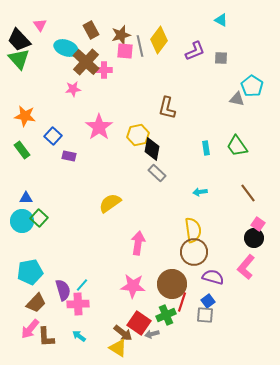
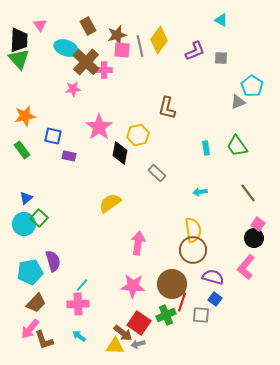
brown rectangle at (91, 30): moved 3 px left, 4 px up
brown star at (121, 35): moved 4 px left
black trapezoid at (19, 40): rotated 135 degrees counterclockwise
pink square at (125, 51): moved 3 px left, 1 px up
gray triangle at (237, 99): moved 1 px right, 3 px down; rotated 35 degrees counterclockwise
orange star at (25, 116): rotated 20 degrees counterclockwise
blue square at (53, 136): rotated 30 degrees counterclockwise
black diamond at (152, 149): moved 32 px left, 4 px down
blue triangle at (26, 198): rotated 40 degrees counterclockwise
cyan circle at (22, 221): moved 2 px right, 3 px down
brown circle at (194, 252): moved 1 px left, 2 px up
purple semicircle at (63, 290): moved 10 px left, 29 px up
blue square at (208, 301): moved 7 px right, 2 px up; rotated 16 degrees counterclockwise
gray square at (205, 315): moved 4 px left
gray arrow at (152, 334): moved 14 px left, 10 px down
brown L-shape at (46, 337): moved 2 px left, 3 px down; rotated 15 degrees counterclockwise
yellow triangle at (118, 348): moved 3 px left, 2 px up; rotated 30 degrees counterclockwise
